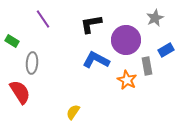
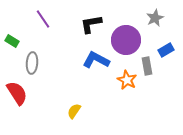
red semicircle: moved 3 px left, 1 px down
yellow semicircle: moved 1 px right, 1 px up
